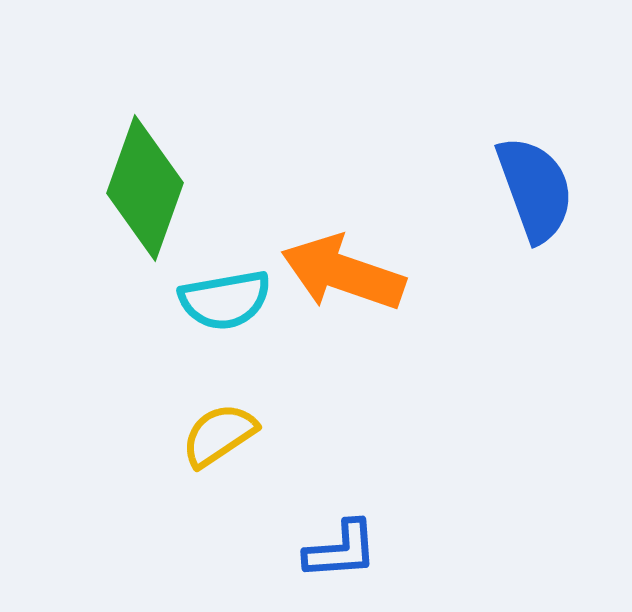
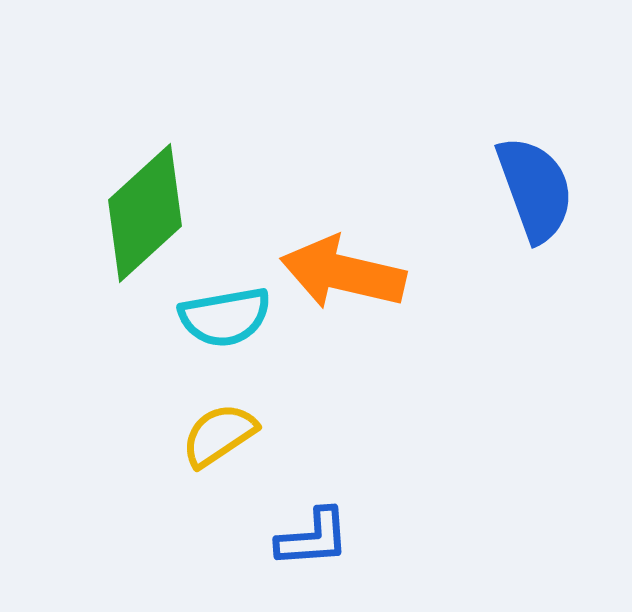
green diamond: moved 25 px down; rotated 28 degrees clockwise
orange arrow: rotated 6 degrees counterclockwise
cyan semicircle: moved 17 px down
blue L-shape: moved 28 px left, 12 px up
